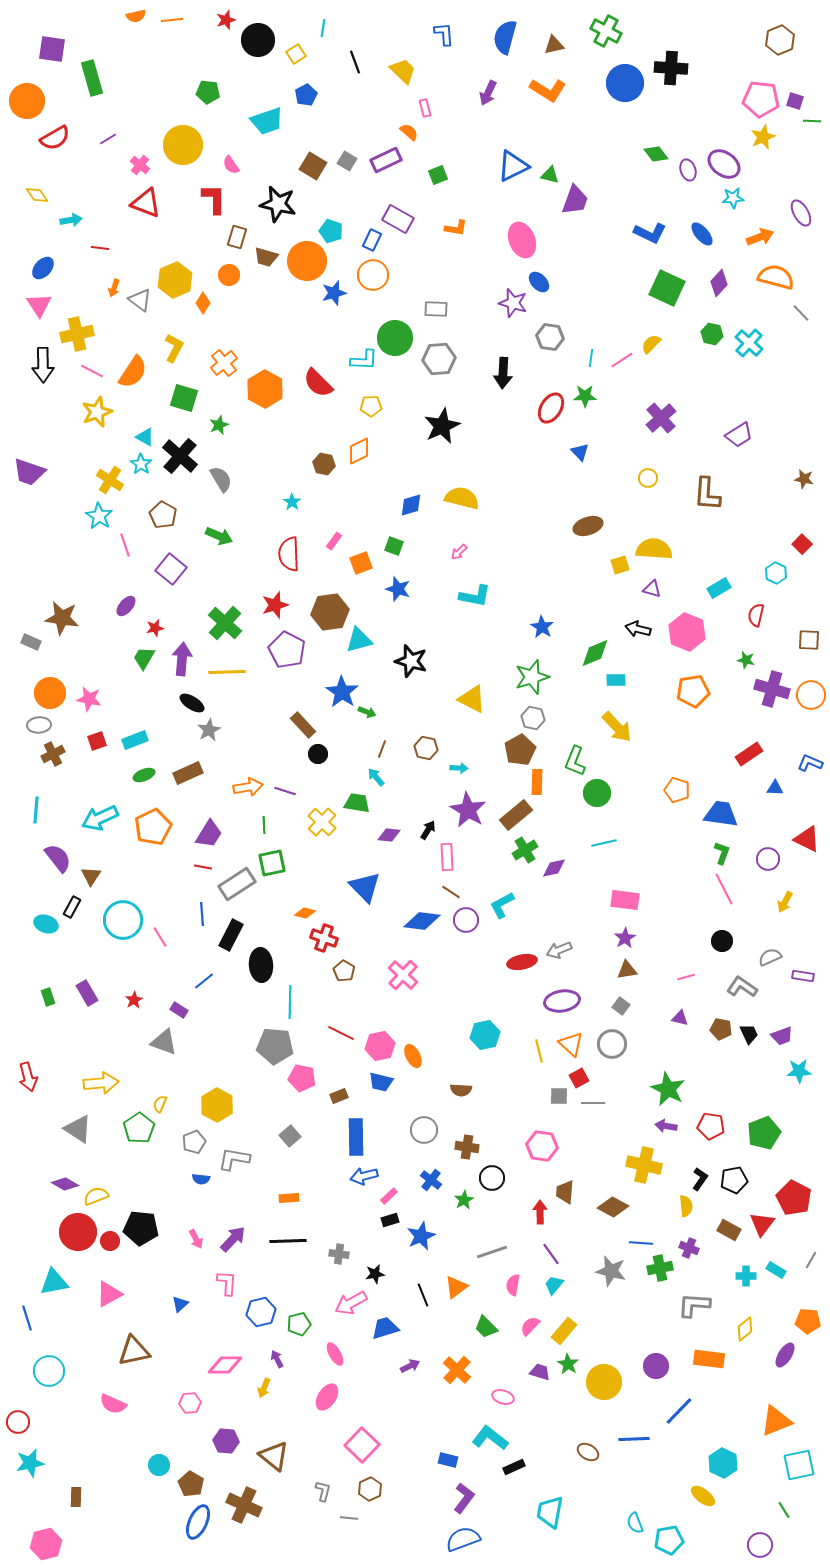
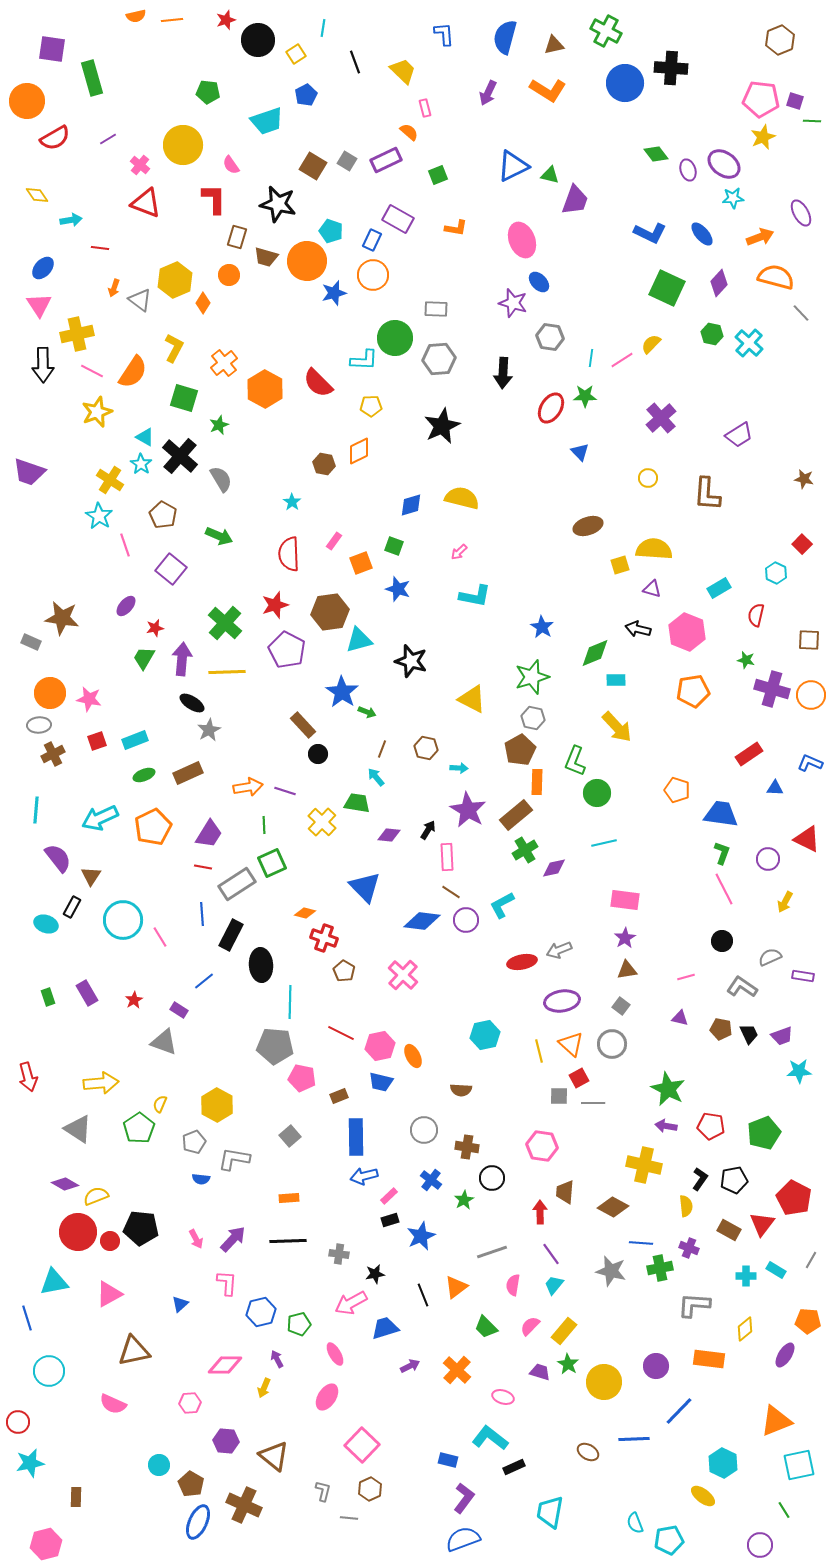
green square at (272, 863): rotated 12 degrees counterclockwise
